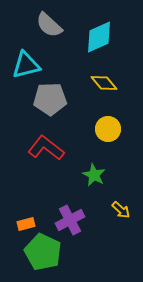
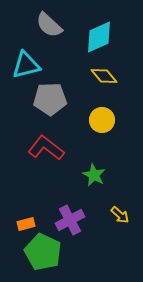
yellow diamond: moved 7 px up
yellow circle: moved 6 px left, 9 px up
yellow arrow: moved 1 px left, 5 px down
